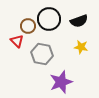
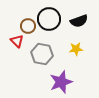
yellow star: moved 5 px left, 2 px down; rotated 16 degrees counterclockwise
